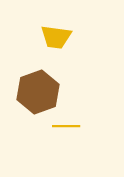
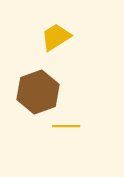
yellow trapezoid: rotated 140 degrees clockwise
